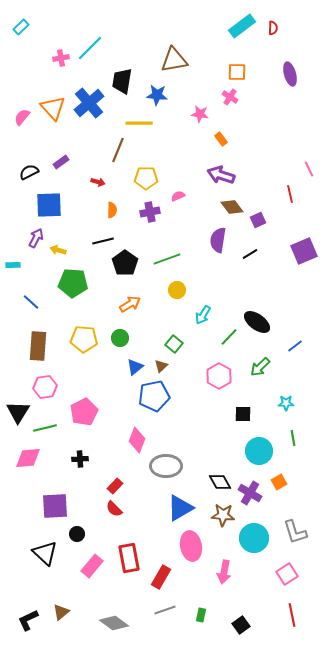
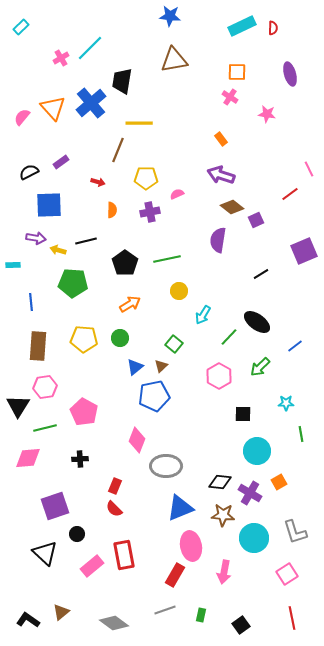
cyan rectangle at (242, 26): rotated 12 degrees clockwise
pink cross at (61, 58): rotated 21 degrees counterclockwise
blue star at (157, 95): moved 13 px right, 79 px up
blue cross at (89, 103): moved 2 px right
pink star at (200, 114): moved 67 px right
red line at (290, 194): rotated 66 degrees clockwise
pink semicircle at (178, 196): moved 1 px left, 2 px up
brown diamond at (232, 207): rotated 15 degrees counterclockwise
purple square at (258, 220): moved 2 px left
purple arrow at (36, 238): rotated 72 degrees clockwise
black line at (103, 241): moved 17 px left
black line at (250, 254): moved 11 px right, 20 px down
green line at (167, 259): rotated 8 degrees clockwise
yellow circle at (177, 290): moved 2 px right, 1 px down
blue line at (31, 302): rotated 42 degrees clockwise
black triangle at (18, 412): moved 6 px up
pink pentagon at (84, 412): rotated 16 degrees counterclockwise
green line at (293, 438): moved 8 px right, 4 px up
cyan circle at (259, 451): moved 2 px left
black diamond at (220, 482): rotated 55 degrees counterclockwise
red rectangle at (115, 486): rotated 21 degrees counterclockwise
purple square at (55, 506): rotated 16 degrees counterclockwise
blue triangle at (180, 508): rotated 8 degrees clockwise
red rectangle at (129, 558): moved 5 px left, 3 px up
pink rectangle at (92, 566): rotated 10 degrees clockwise
red rectangle at (161, 577): moved 14 px right, 2 px up
red line at (292, 615): moved 3 px down
black L-shape at (28, 620): rotated 60 degrees clockwise
